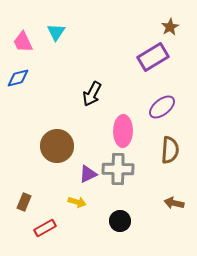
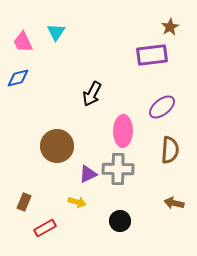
purple rectangle: moved 1 px left, 2 px up; rotated 24 degrees clockwise
